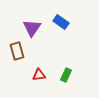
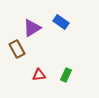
purple triangle: rotated 24 degrees clockwise
brown rectangle: moved 2 px up; rotated 12 degrees counterclockwise
